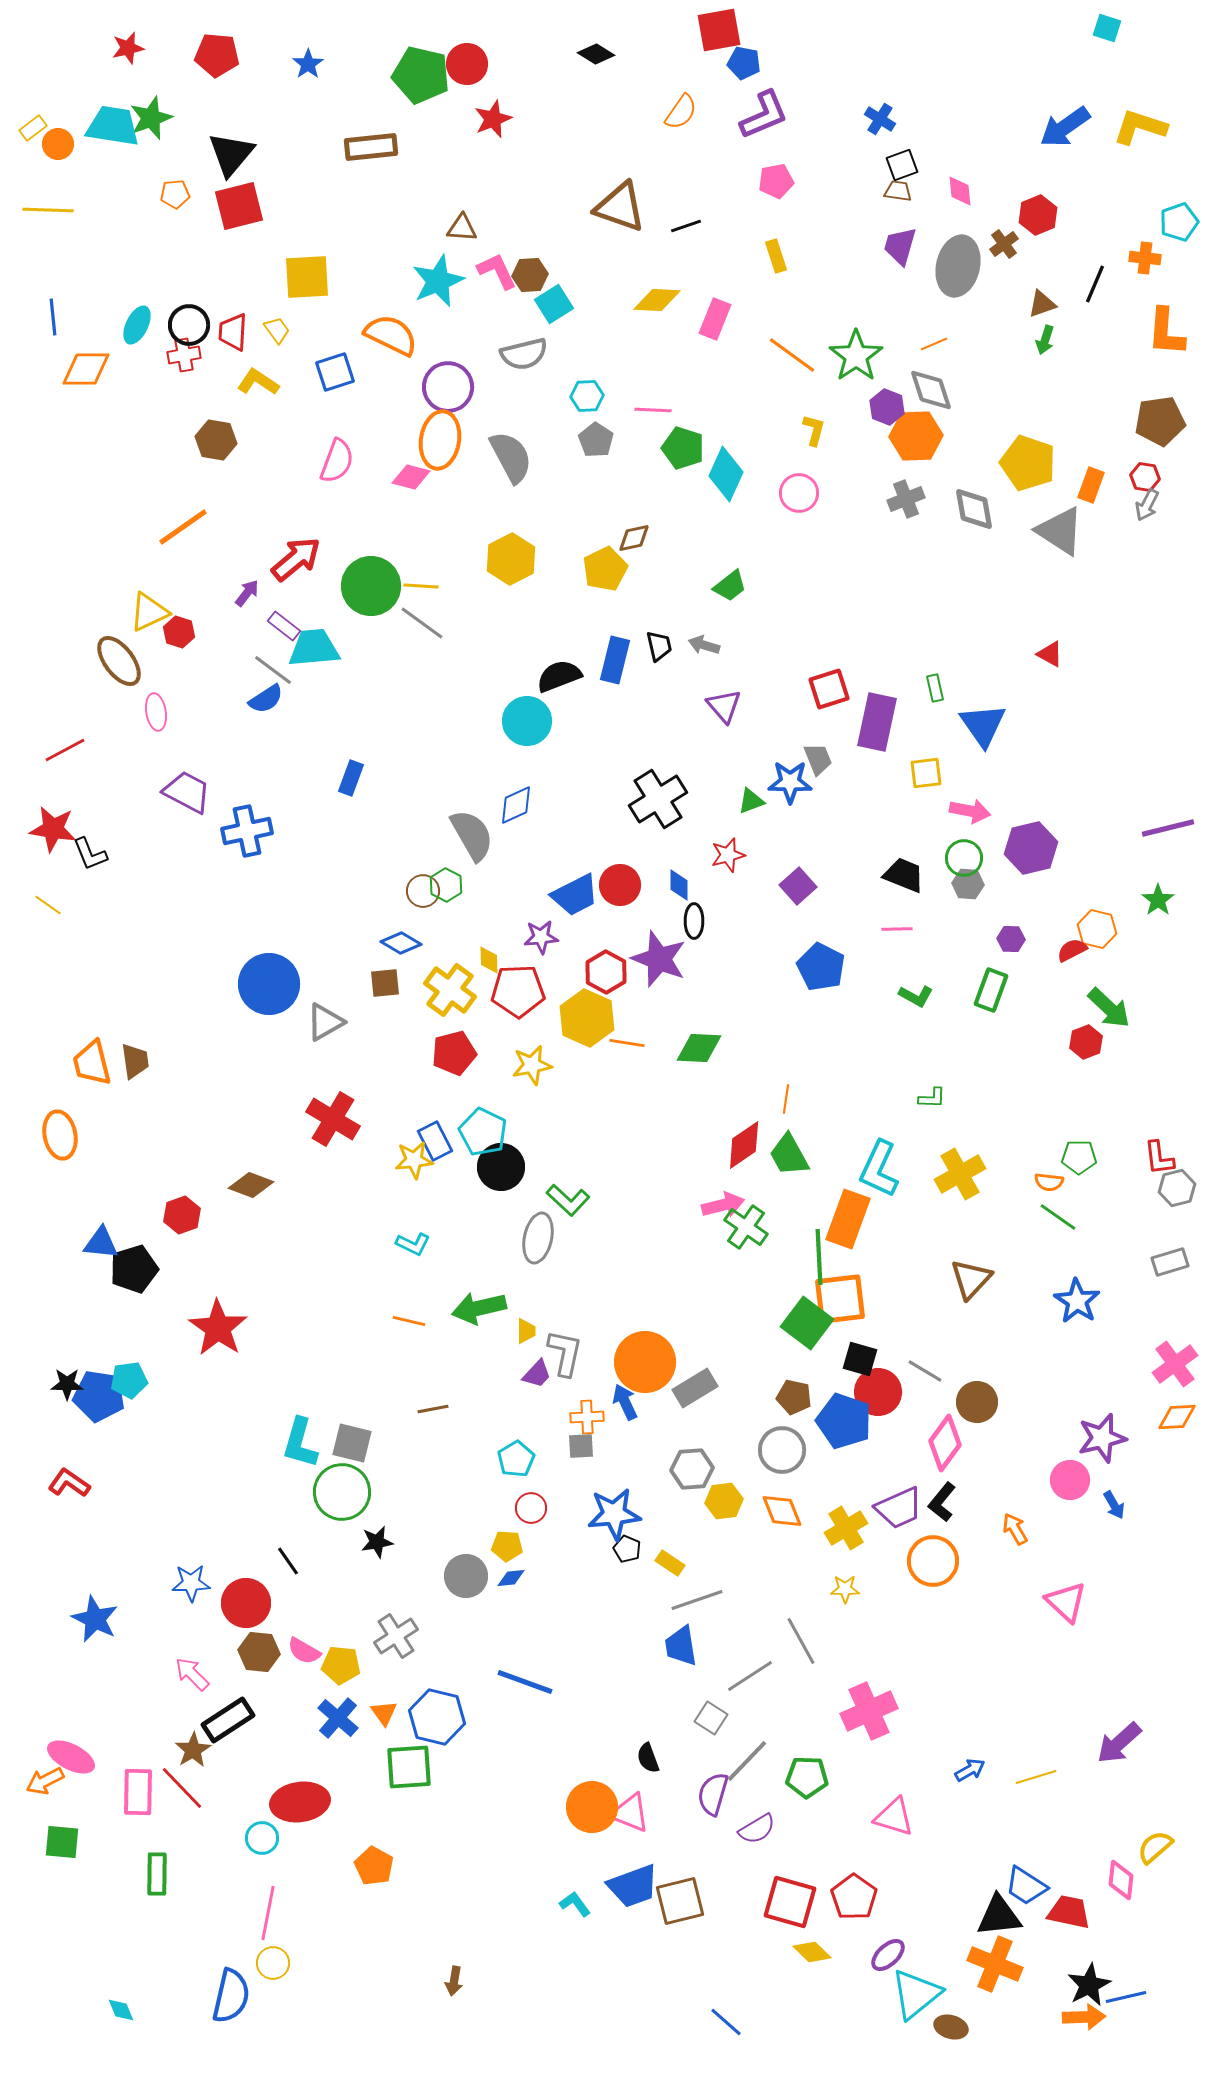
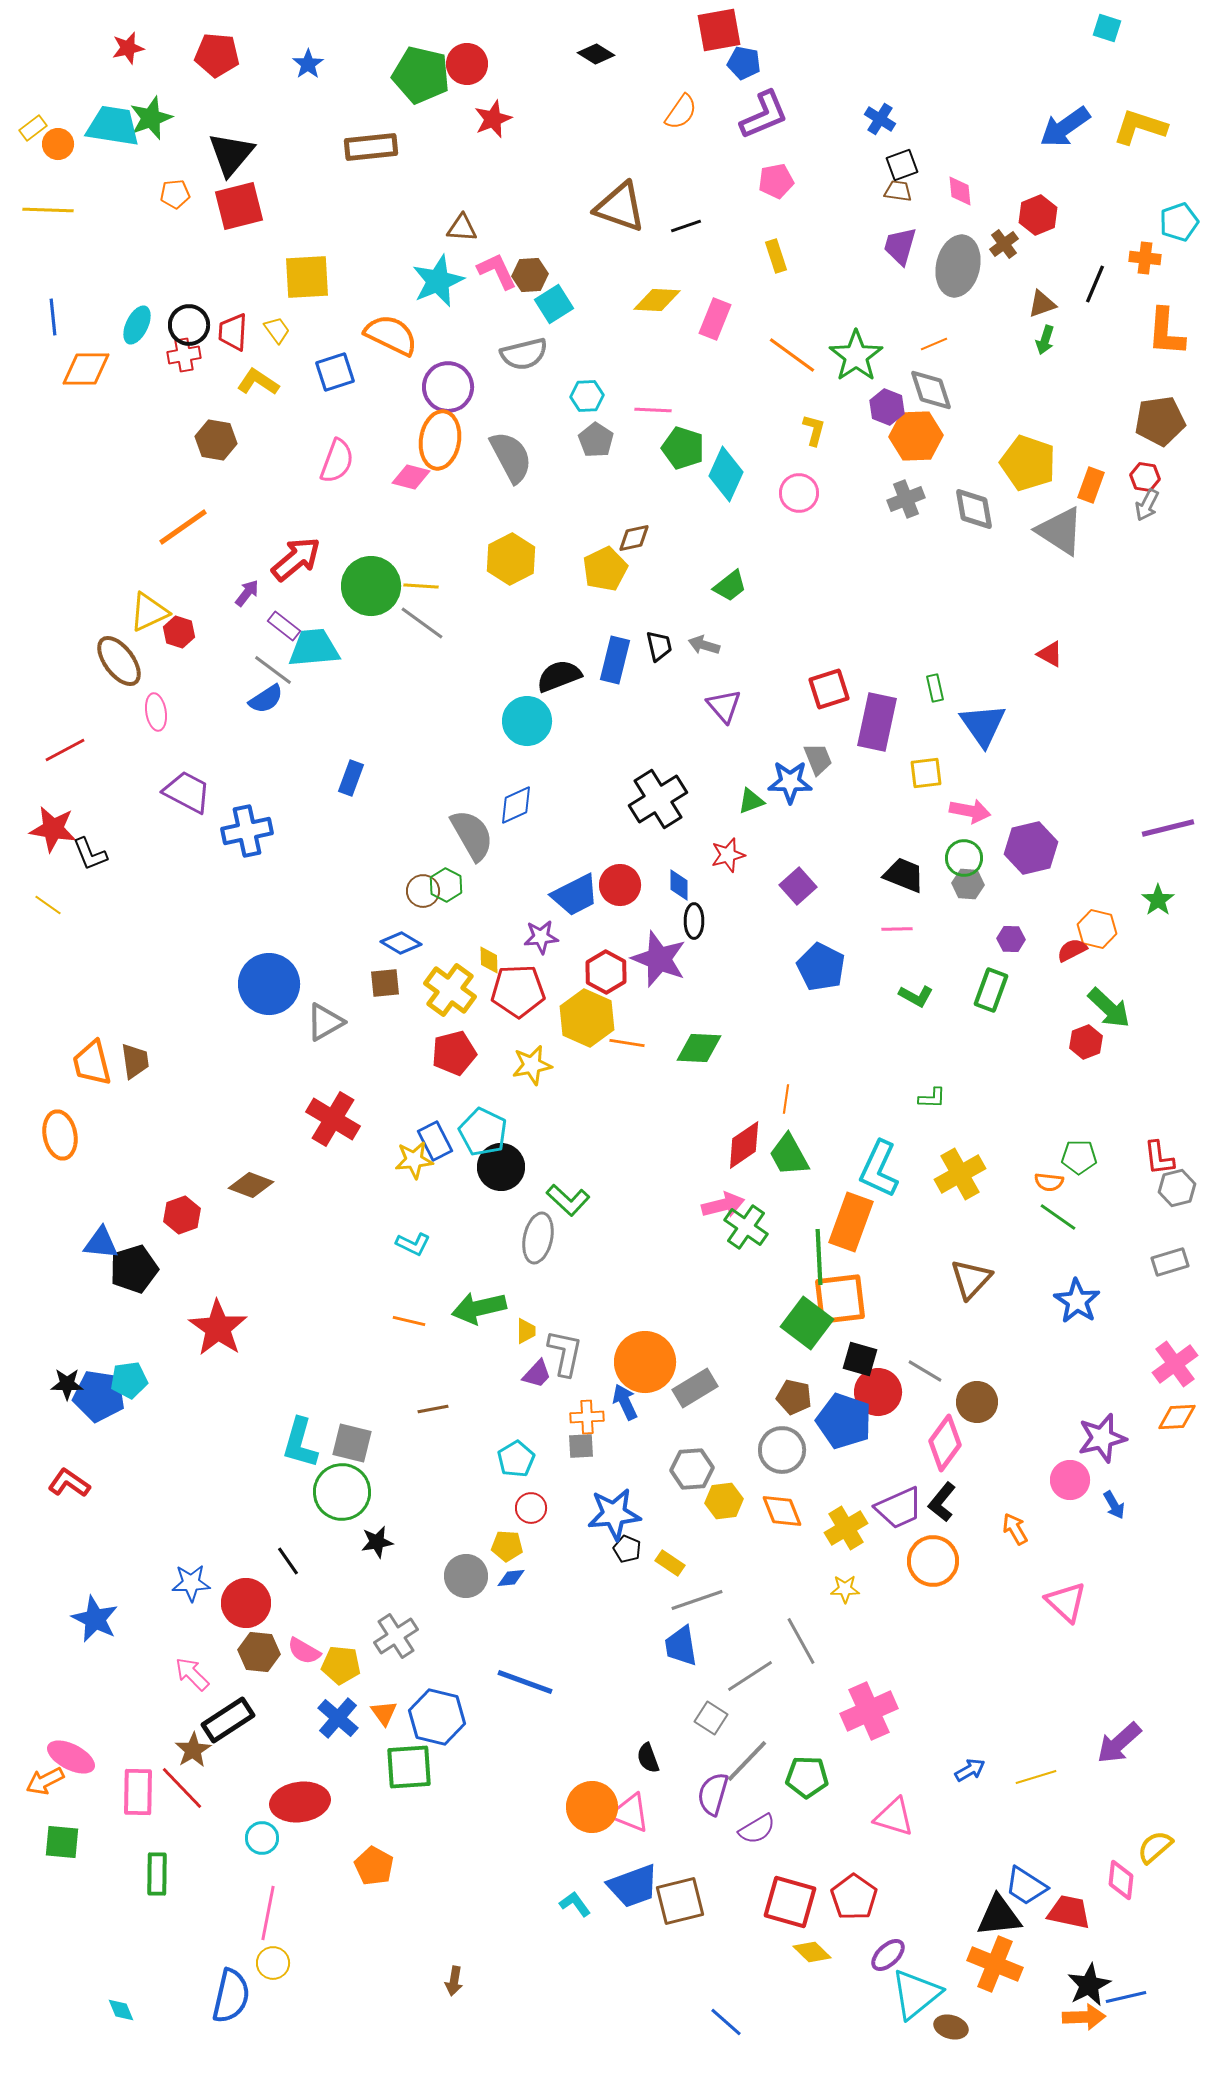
orange rectangle at (848, 1219): moved 3 px right, 3 px down
